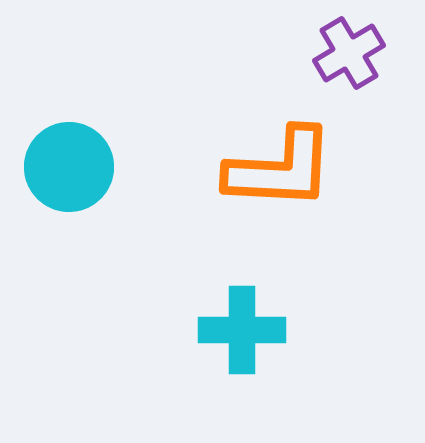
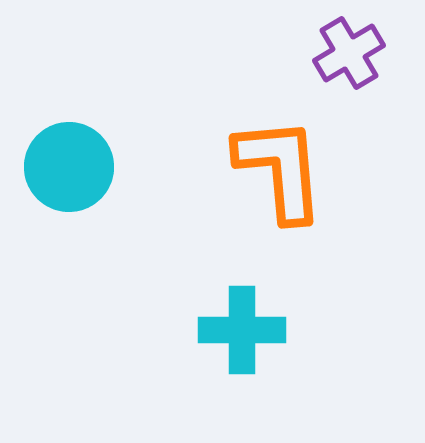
orange L-shape: rotated 98 degrees counterclockwise
